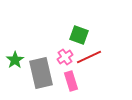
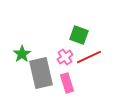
green star: moved 7 px right, 6 px up
pink rectangle: moved 4 px left, 2 px down
